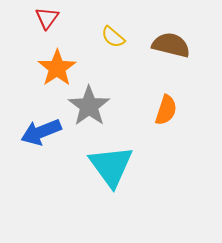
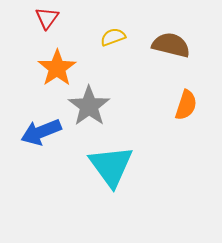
yellow semicircle: rotated 120 degrees clockwise
orange semicircle: moved 20 px right, 5 px up
